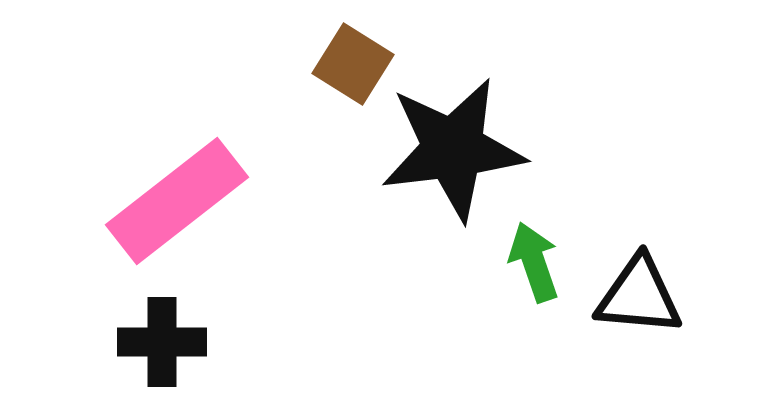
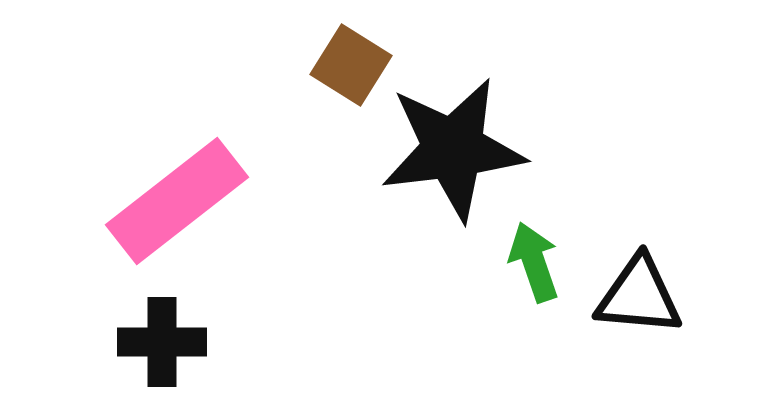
brown square: moved 2 px left, 1 px down
